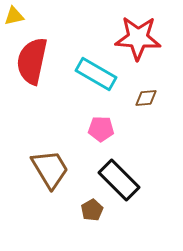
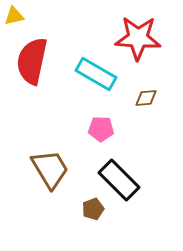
brown pentagon: moved 1 px right, 1 px up; rotated 10 degrees clockwise
